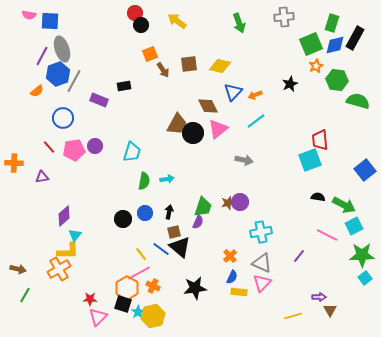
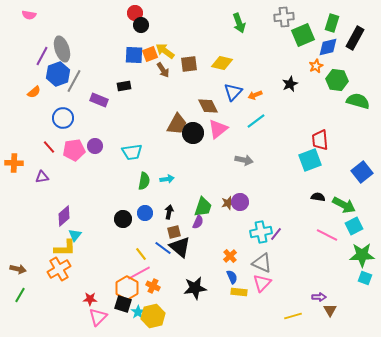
blue square at (50, 21): moved 84 px right, 34 px down
yellow arrow at (177, 21): moved 12 px left, 30 px down
green square at (311, 44): moved 8 px left, 9 px up
blue diamond at (335, 45): moved 7 px left, 2 px down
yellow diamond at (220, 66): moved 2 px right, 3 px up
orange semicircle at (37, 91): moved 3 px left, 1 px down
cyan trapezoid at (132, 152): rotated 65 degrees clockwise
blue square at (365, 170): moved 3 px left, 2 px down
blue line at (161, 249): moved 2 px right, 1 px up
yellow L-shape at (68, 251): moved 3 px left, 3 px up
purple line at (299, 256): moved 23 px left, 22 px up
blue semicircle at (232, 277): rotated 48 degrees counterclockwise
cyan square at (365, 278): rotated 32 degrees counterclockwise
green line at (25, 295): moved 5 px left
